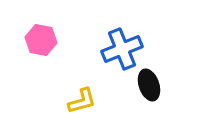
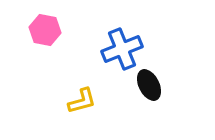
pink hexagon: moved 4 px right, 10 px up
black ellipse: rotated 8 degrees counterclockwise
